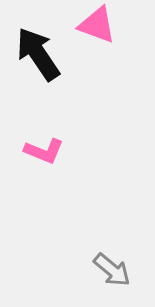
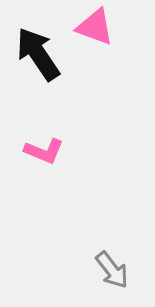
pink triangle: moved 2 px left, 2 px down
gray arrow: rotated 12 degrees clockwise
